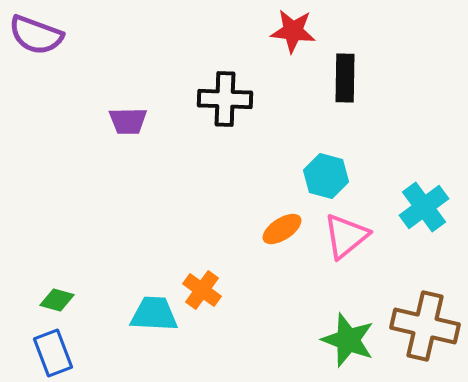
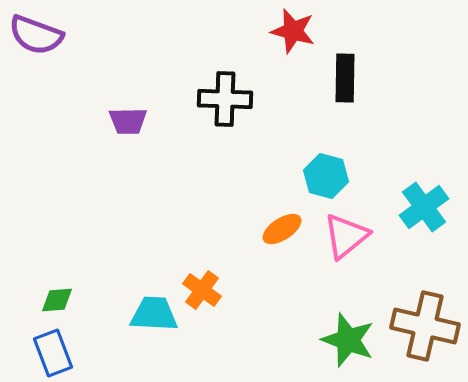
red star: rotated 9 degrees clockwise
green diamond: rotated 20 degrees counterclockwise
